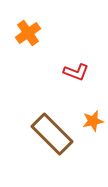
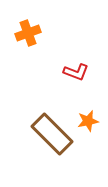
orange cross: rotated 15 degrees clockwise
orange star: moved 5 px left
